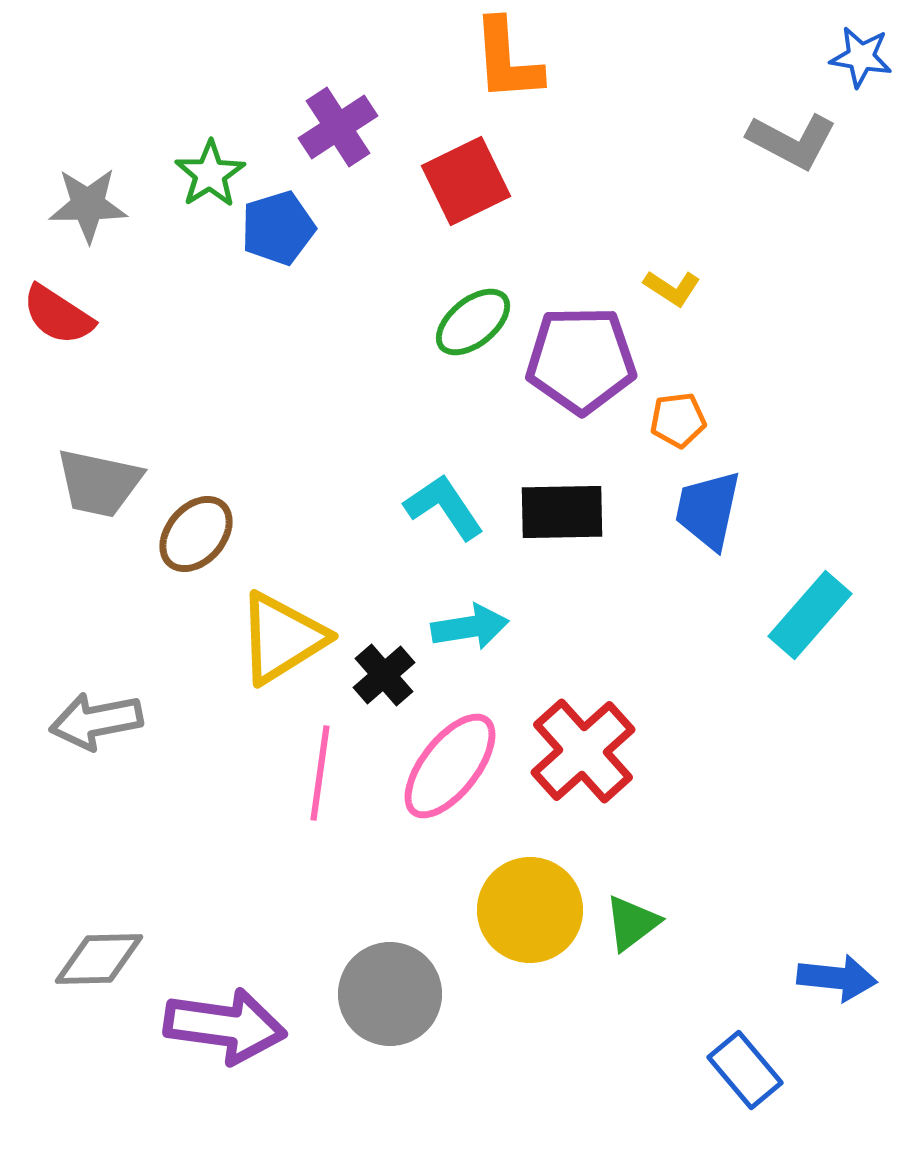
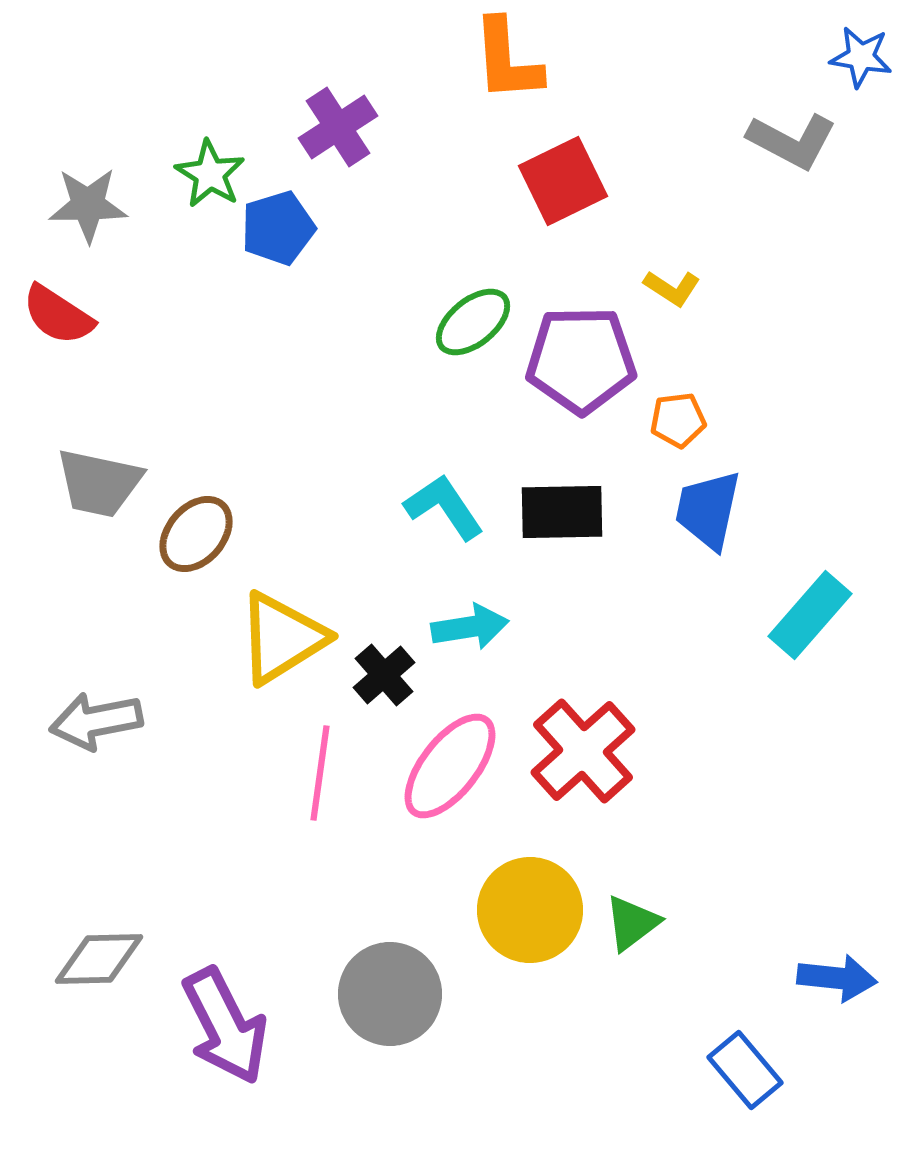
green star: rotated 8 degrees counterclockwise
red square: moved 97 px right
purple arrow: rotated 55 degrees clockwise
